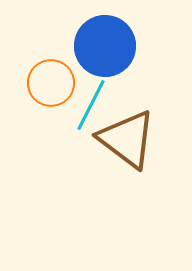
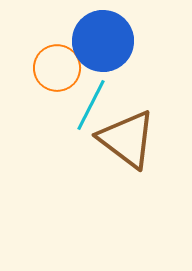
blue circle: moved 2 px left, 5 px up
orange circle: moved 6 px right, 15 px up
